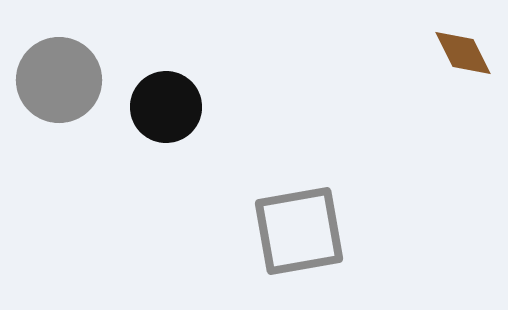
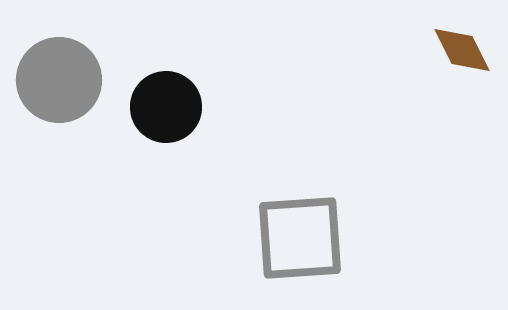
brown diamond: moved 1 px left, 3 px up
gray square: moved 1 px right, 7 px down; rotated 6 degrees clockwise
